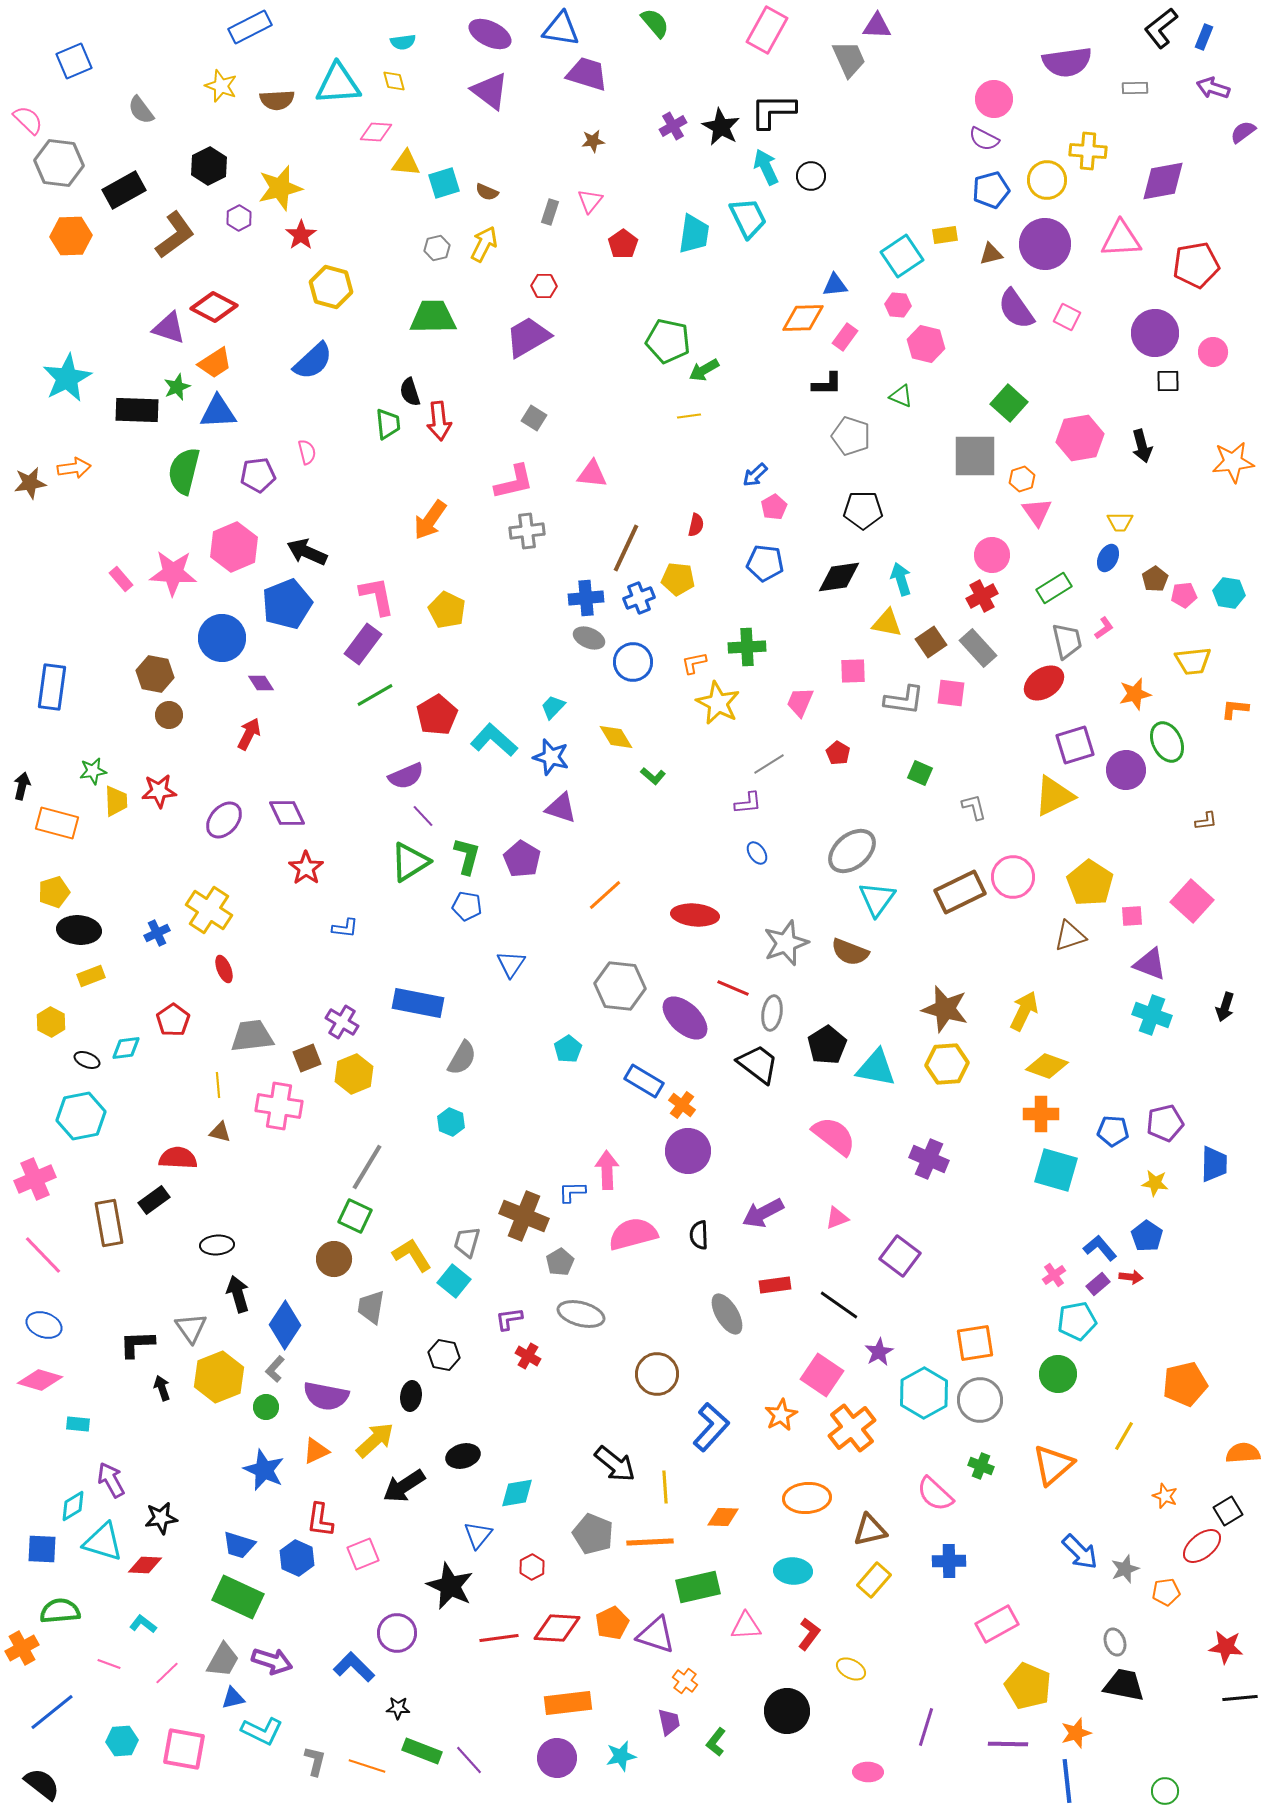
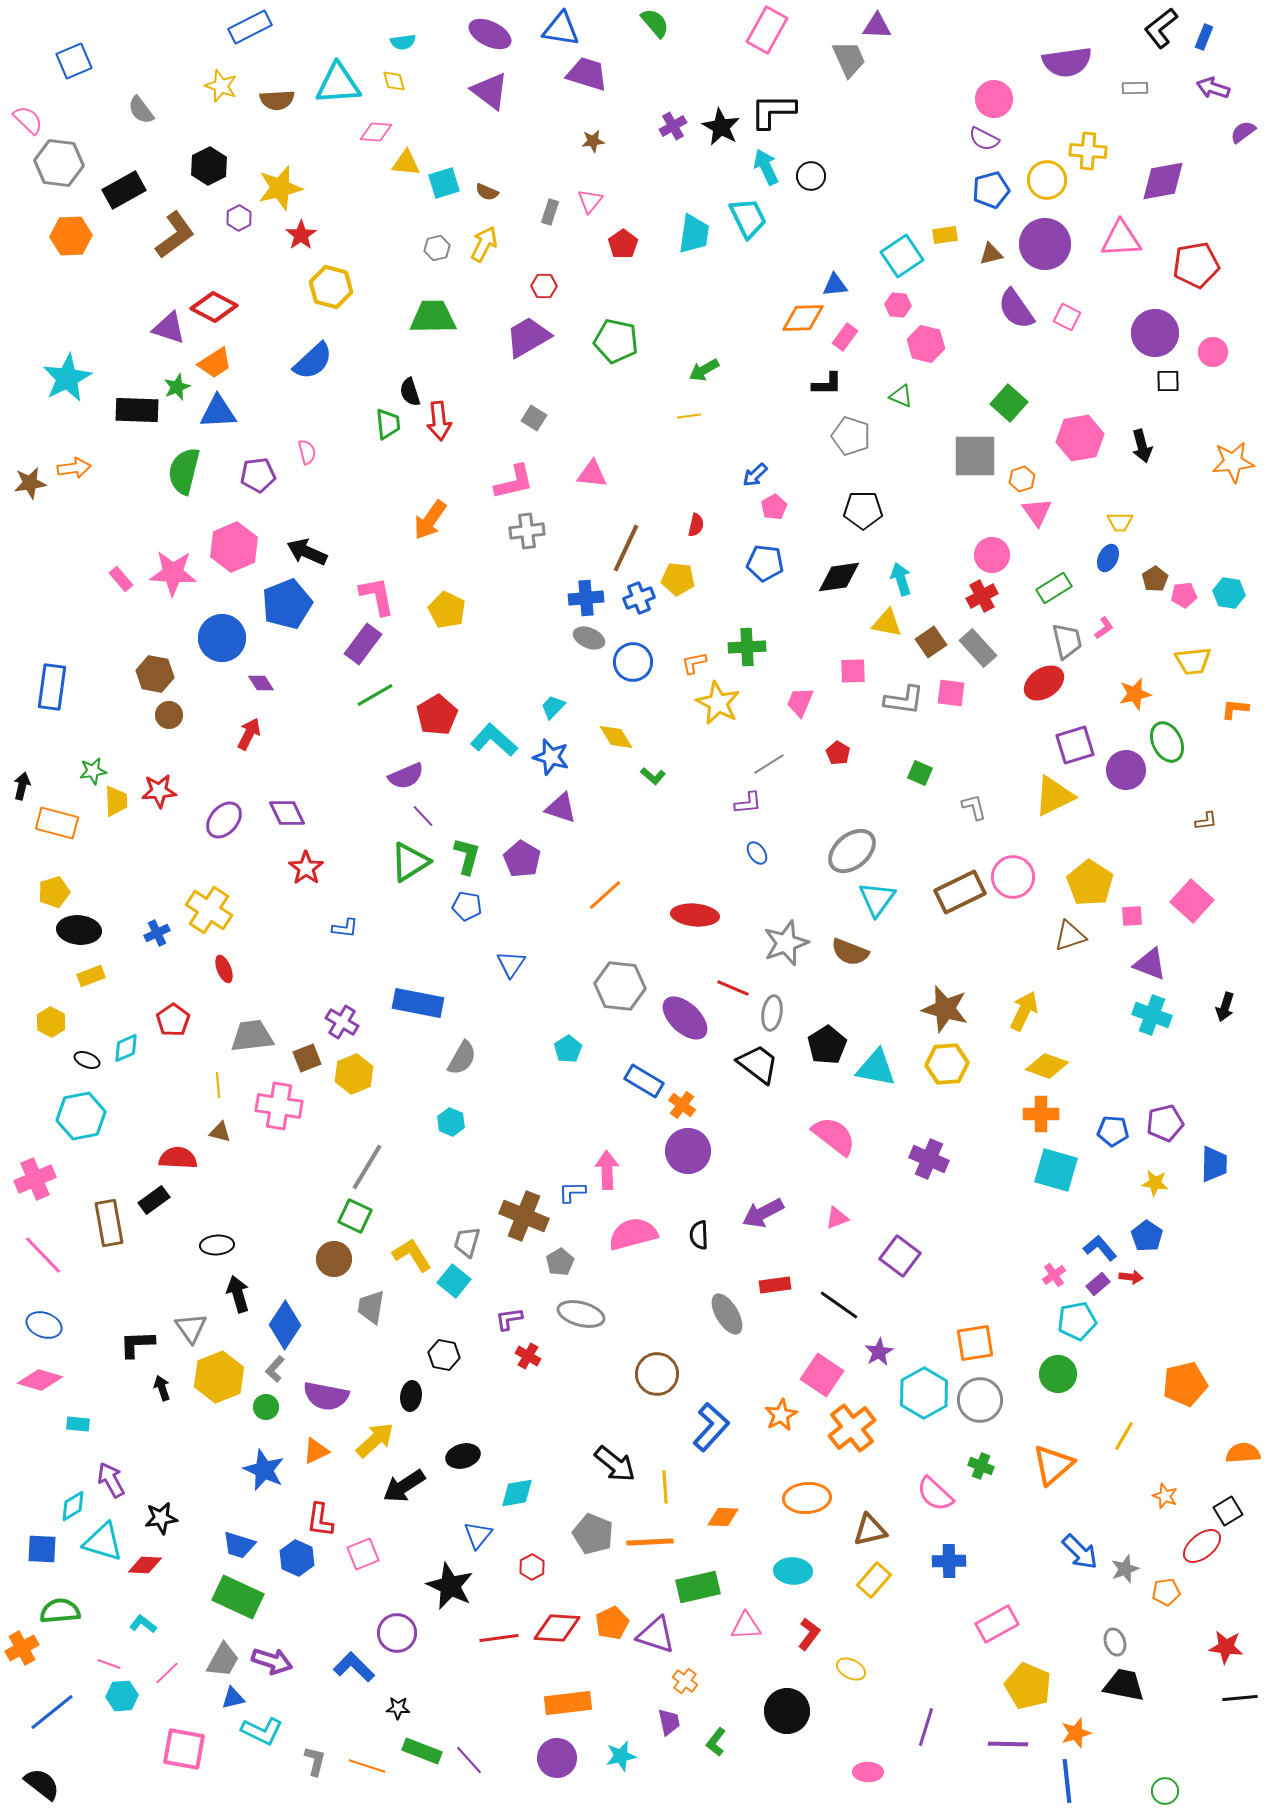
green pentagon at (668, 341): moved 52 px left
cyan diamond at (126, 1048): rotated 16 degrees counterclockwise
cyan hexagon at (122, 1741): moved 45 px up
